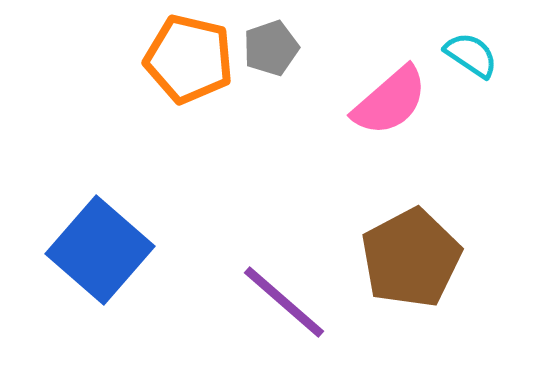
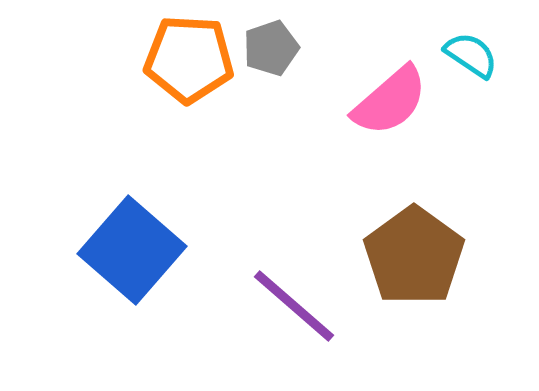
orange pentagon: rotated 10 degrees counterclockwise
blue square: moved 32 px right
brown pentagon: moved 3 px right, 2 px up; rotated 8 degrees counterclockwise
purple line: moved 10 px right, 4 px down
